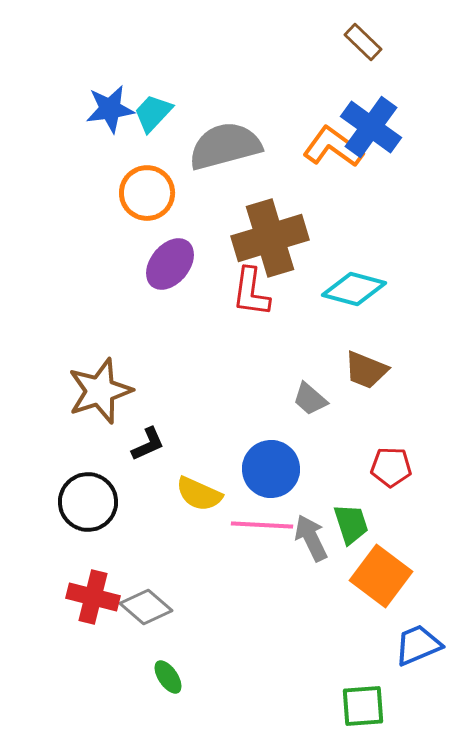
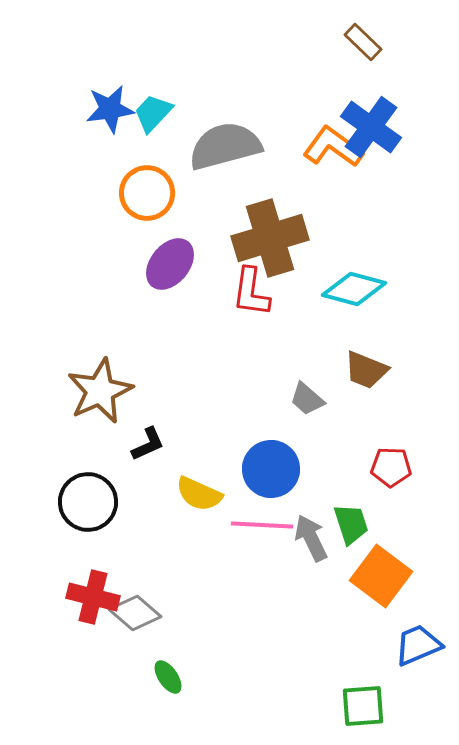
brown star: rotated 6 degrees counterclockwise
gray trapezoid: moved 3 px left
gray diamond: moved 11 px left, 6 px down
